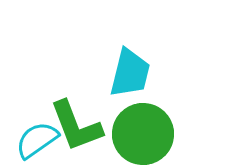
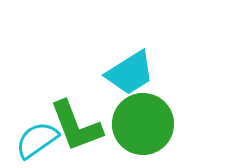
cyan trapezoid: rotated 44 degrees clockwise
green circle: moved 10 px up
